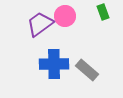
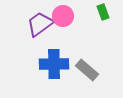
pink circle: moved 2 px left
